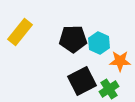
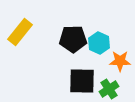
black square: rotated 28 degrees clockwise
